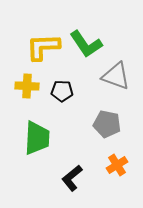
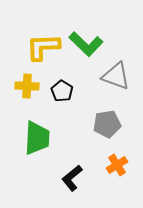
green L-shape: rotated 12 degrees counterclockwise
black pentagon: rotated 30 degrees clockwise
gray pentagon: rotated 20 degrees counterclockwise
